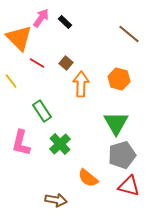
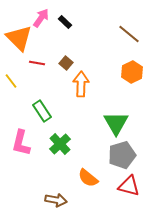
red line: rotated 21 degrees counterclockwise
orange hexagon: moved 13 px right, 7 px up; rotated 20 degrees clockwise
